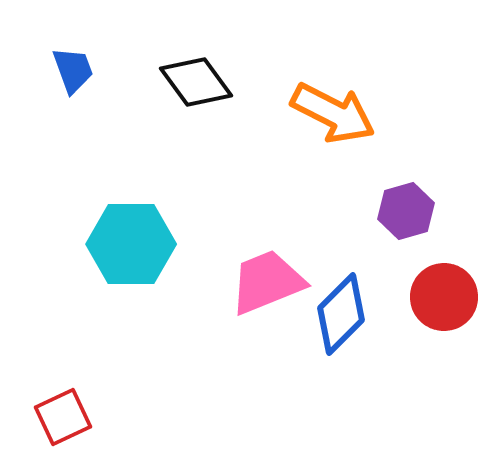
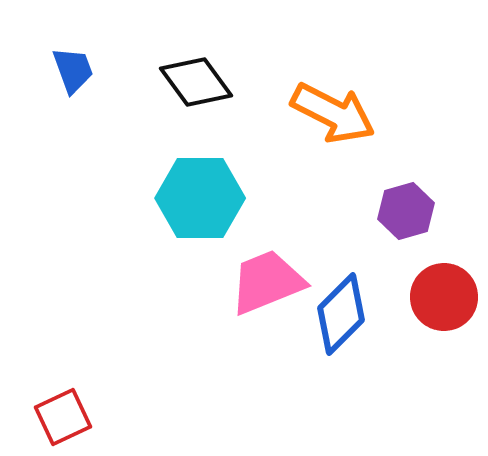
cyan hexagon: moved 69 px right, 46 px up
